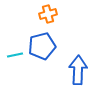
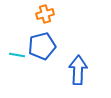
orange cross: moved 3 px left
cyan line: moved 2 px right; rotated 21 degrees clockwise
